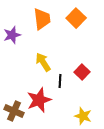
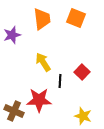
orange square: rotated 24 degrees counterclockwise
red star: rotated 20 degrees clockwise
